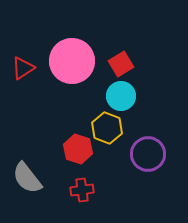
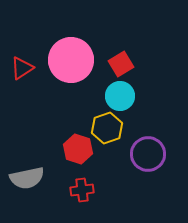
pink circle: moved 1 px left, 1 px up
red triangle: moved 1 px left
cyan circle: moved 1 px left
yellow hexagon: rotated 20 degrees clockwise
gray semicircle: rotated 64 degrees counterclockwise
